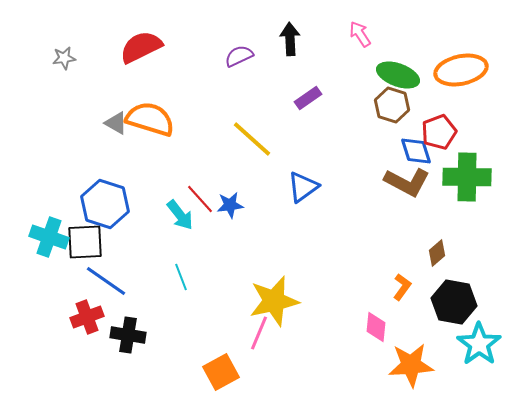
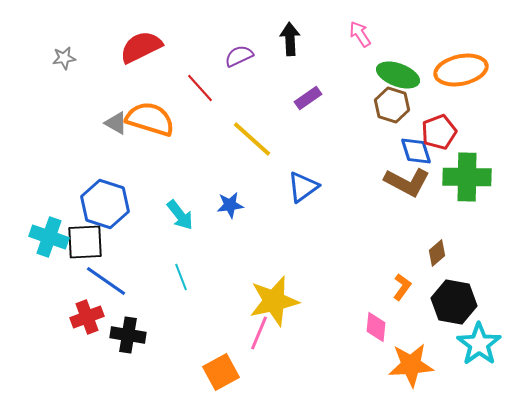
red line: moved 111 px up
